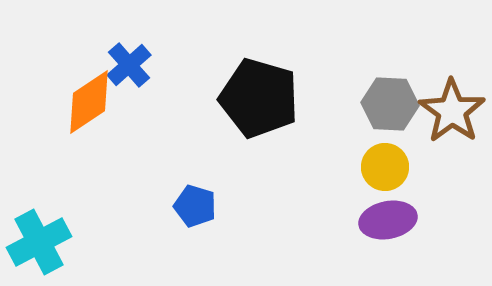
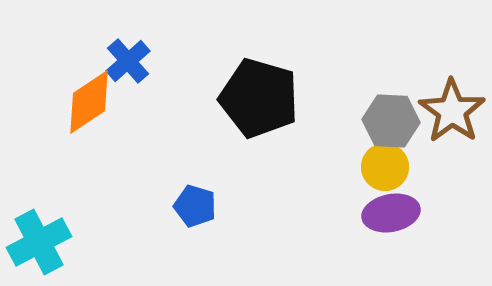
blue cross: moved 1 px left, 4 px up
gray hexagon: moved 1 px right, 17 px down
purple ellipse: moved 3 px right, 7 px up
